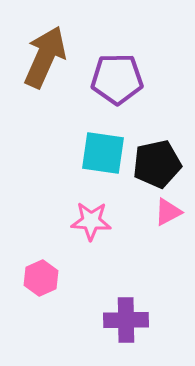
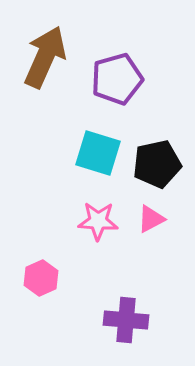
purple pentagon: rotated 15 degrees counterclockwise
cyan square: moved 5 px left; rotated 9 degrees clockwise
pink triangle: moved 17 px left, 7 px down
pink star: moved 7 px right
purple cross: rotated 6 degrees clockwise
